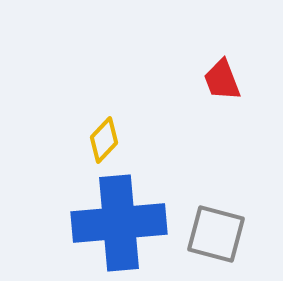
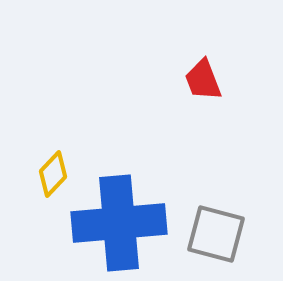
red trapezoid: moved 19 px left
yellow diamond: moved 51 px left, 34 px down
